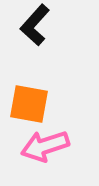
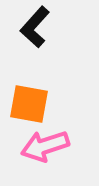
black L-shape: moved 2 px down
